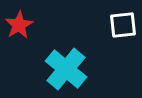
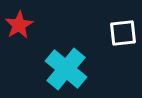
white square: moved 8 px down
